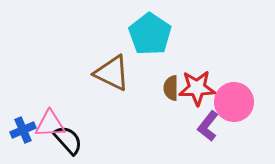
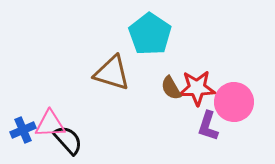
brown triangle: rotated 9 degrees counterclockwise
brown semicircle: rotated 30 degrees counterclockwise
purple L-shape: rotated 20 degrees counterclockwise
